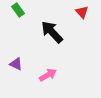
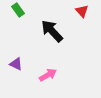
red triangle: moved 1 px up
black arrow: moved 1 px up
